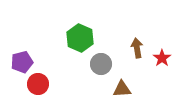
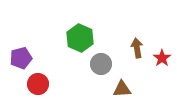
purple pentagon: moved 1 px left, 4 px up
